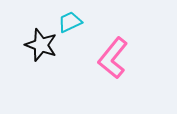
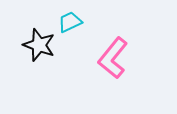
black star: moved 2 px left
